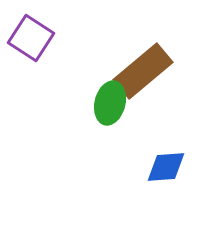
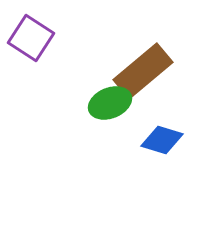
green ellipse: rotated 54 degrees clockwise
blue diamond: moved 4 px left, 27 px up; rotated 21 degrees clockwise
